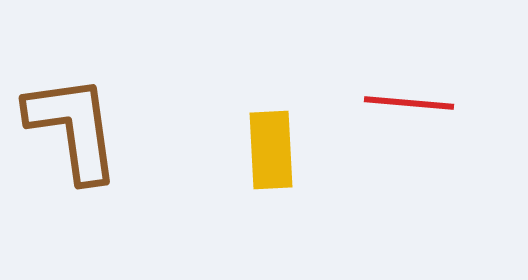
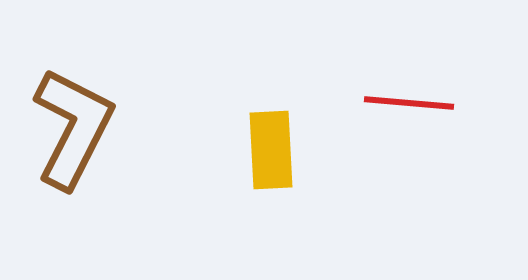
brown L-shape: rotated 35 degrees clockwise
